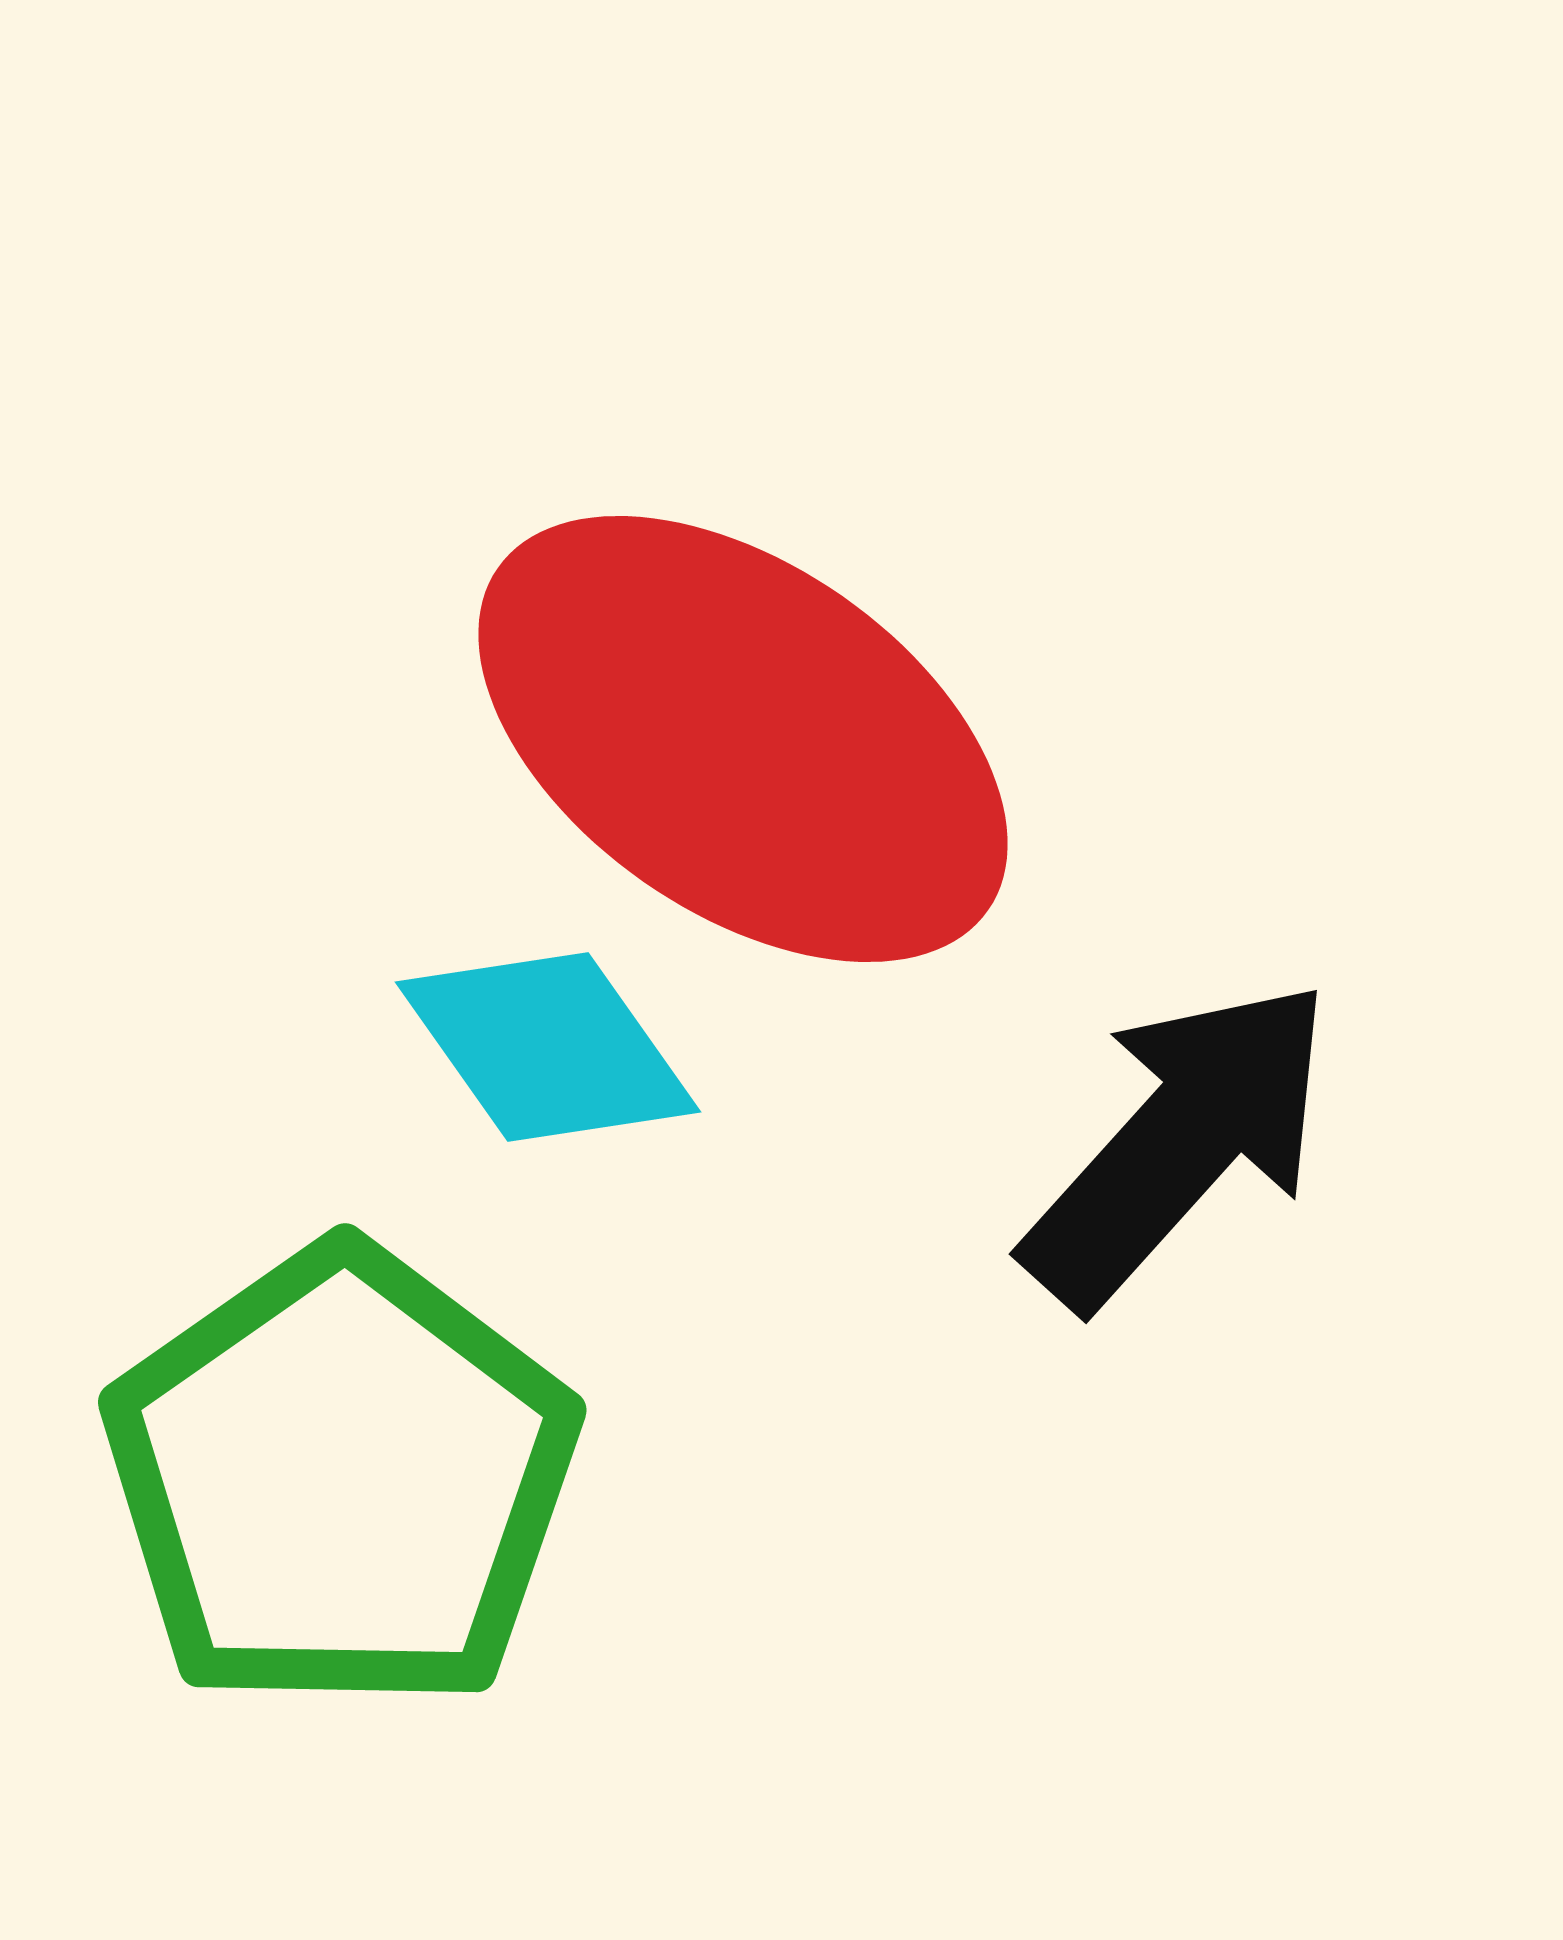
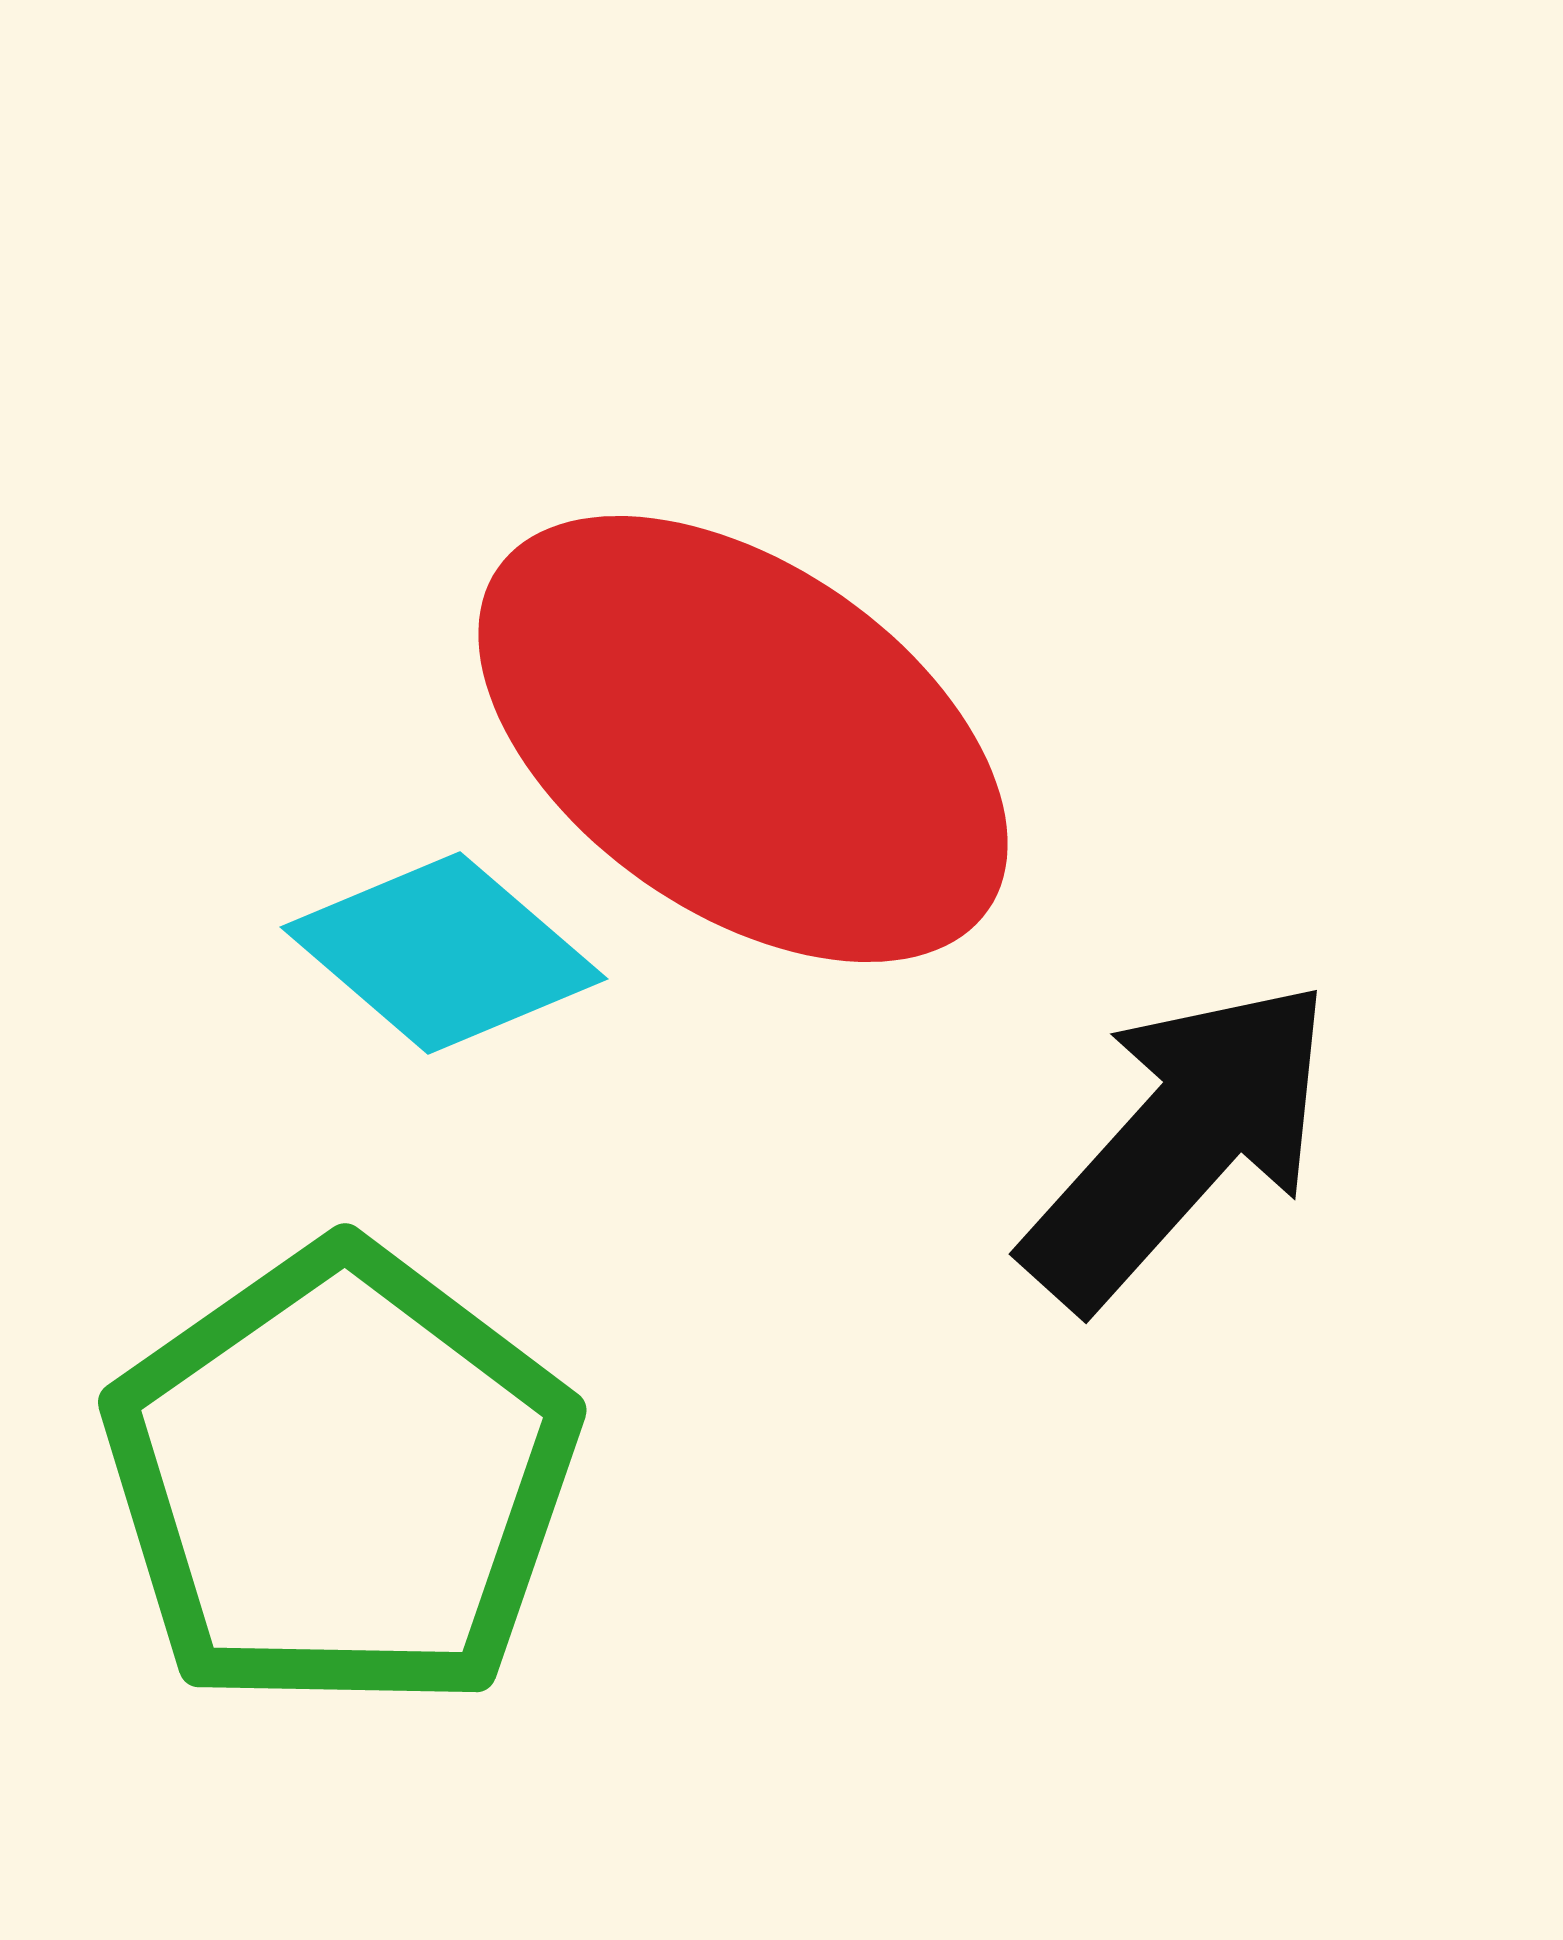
cyan diamond: moved 104 px left, 94 px up; rotated 14 degrees counterclockwise
